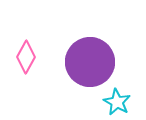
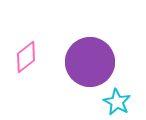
pink diamond: rotated 24 degrees clockwise
